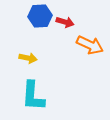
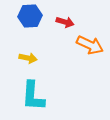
blue hexagon: moved 10 px left
